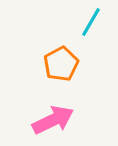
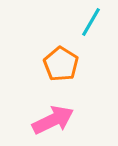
orange pentagon: rotated 12 degrees counterclockwise
